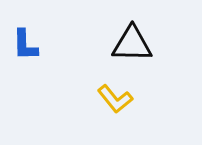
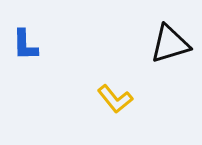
black triangle: moved 38 px right; rotated 18 degrees counterclockwise
